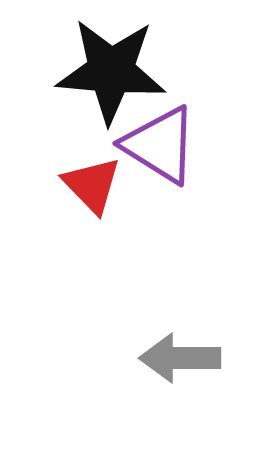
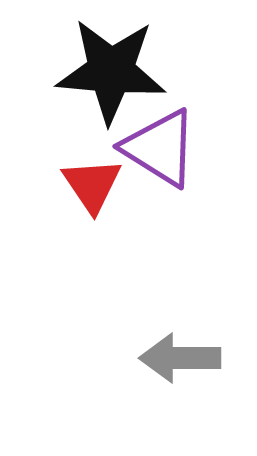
purple triangle: moved 3 px down
red triangle: rotated 10 degrees clockwise
